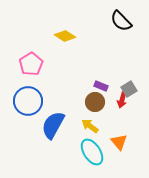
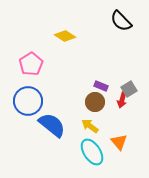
blue semicircle: moved 1 px left; rotated 100 degrees clockwise
